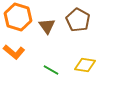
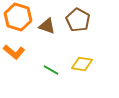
brown triangle: rotated 36 degrees counterclockwise
yellow diamond: moved 3 px left, 1 px up
